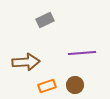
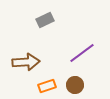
purple line: rotated 32 degrees counterclockwise
